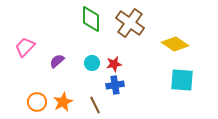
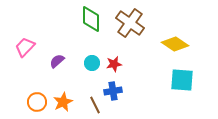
blue cross: moved 2 px left, 6 px down
